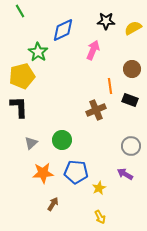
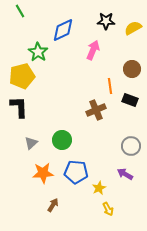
brown arrow: moved 1 px down
yellow arrow: moved 8 px right, 8 px up
